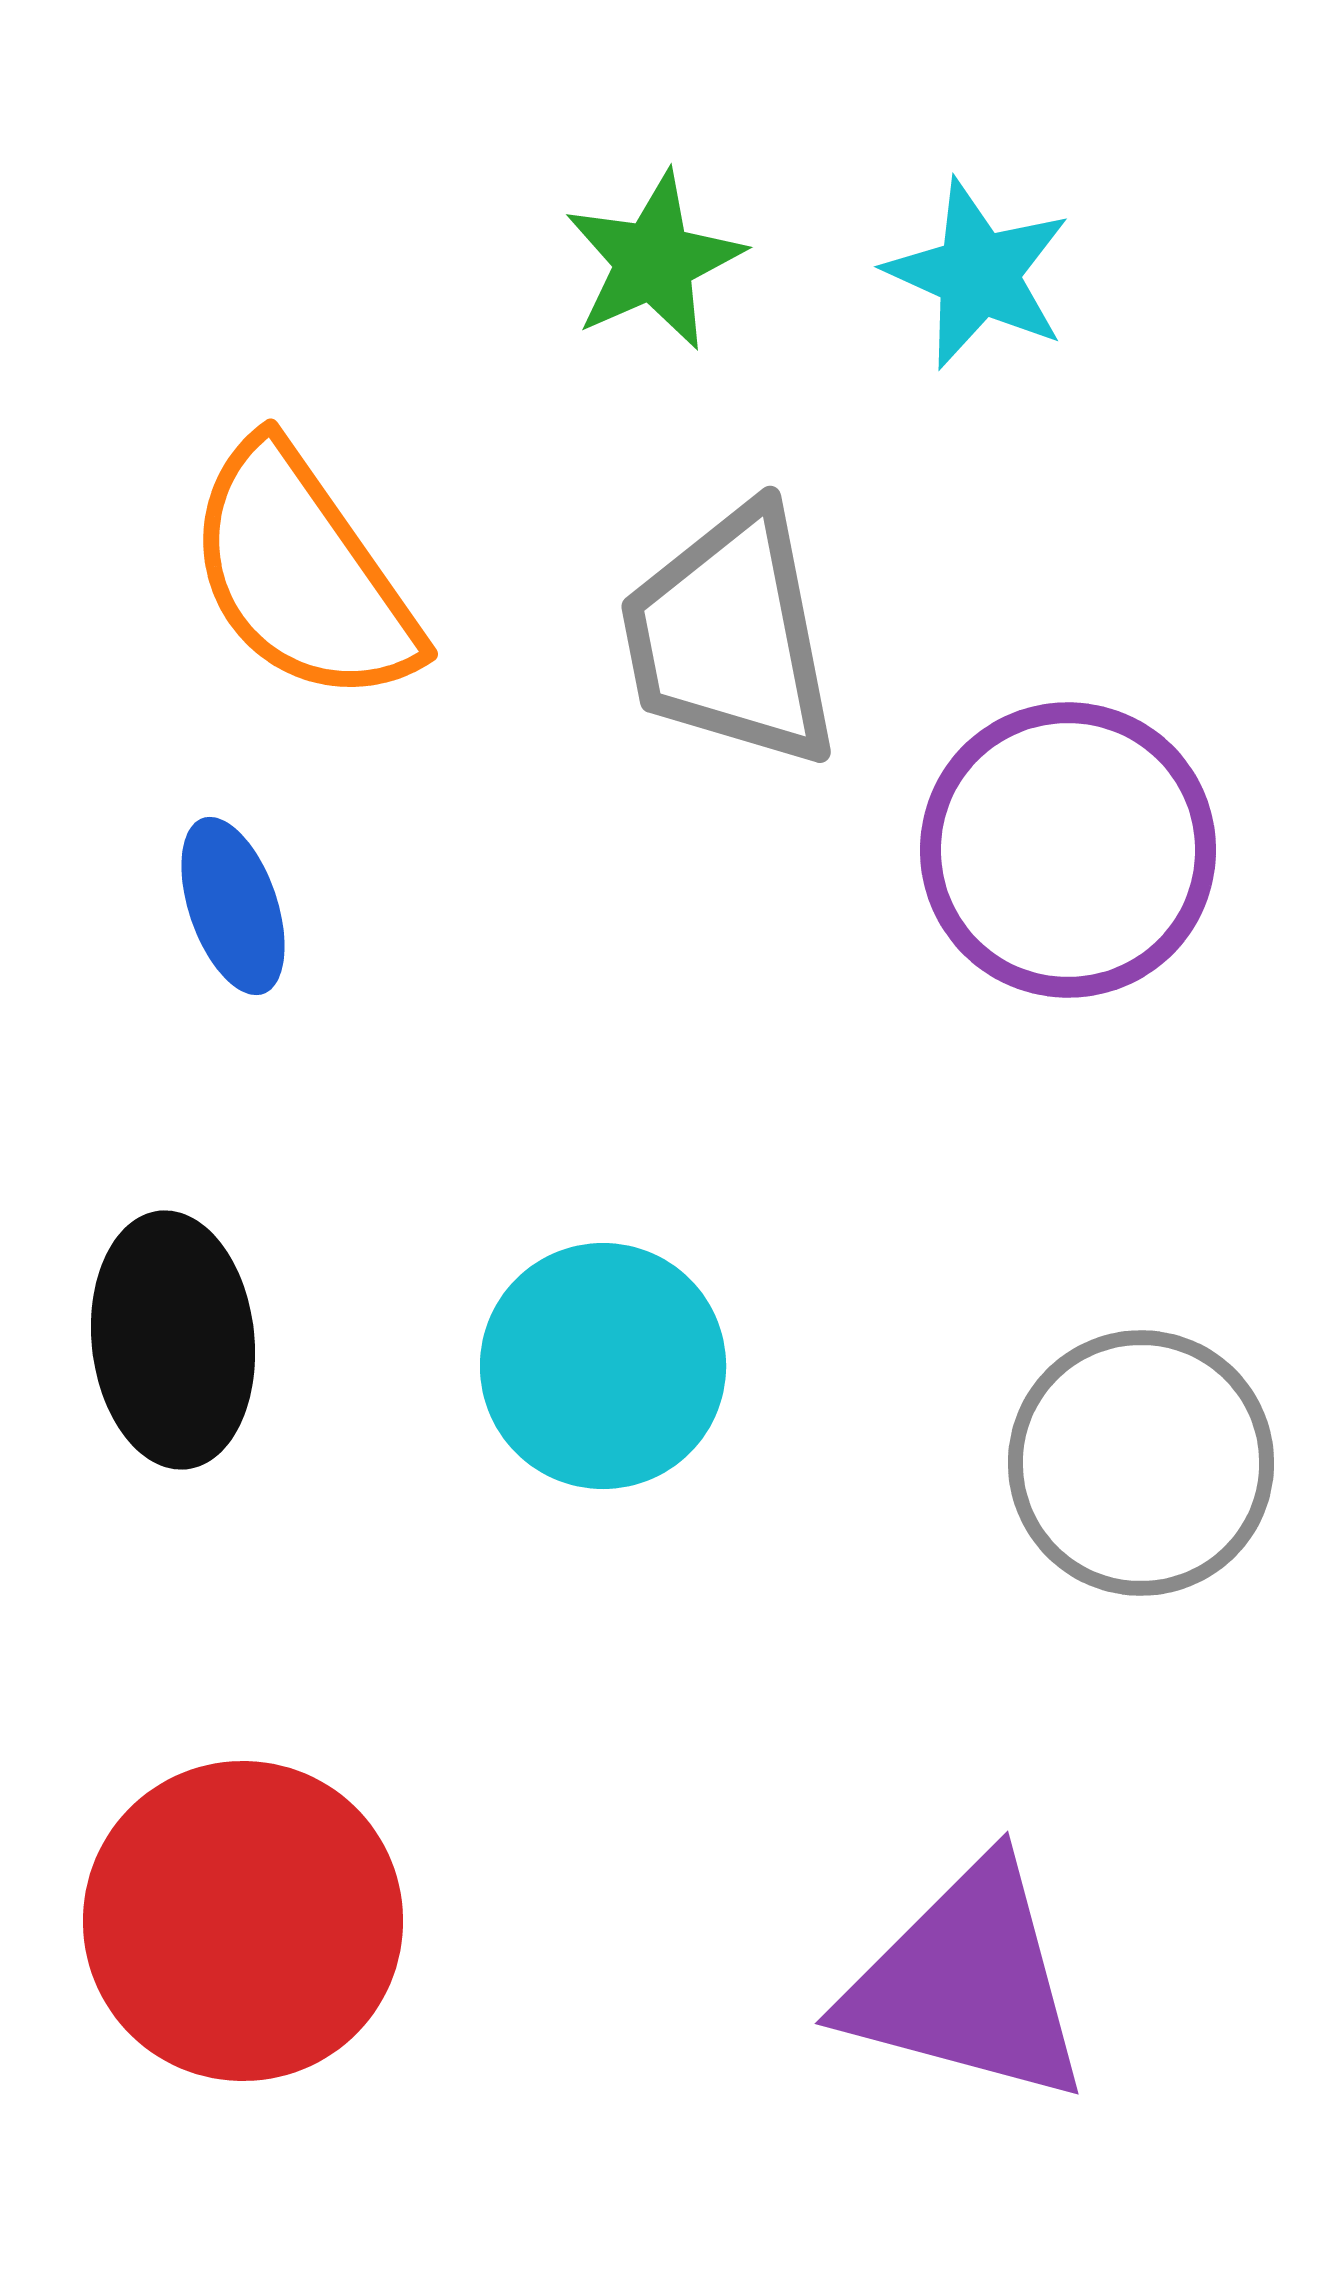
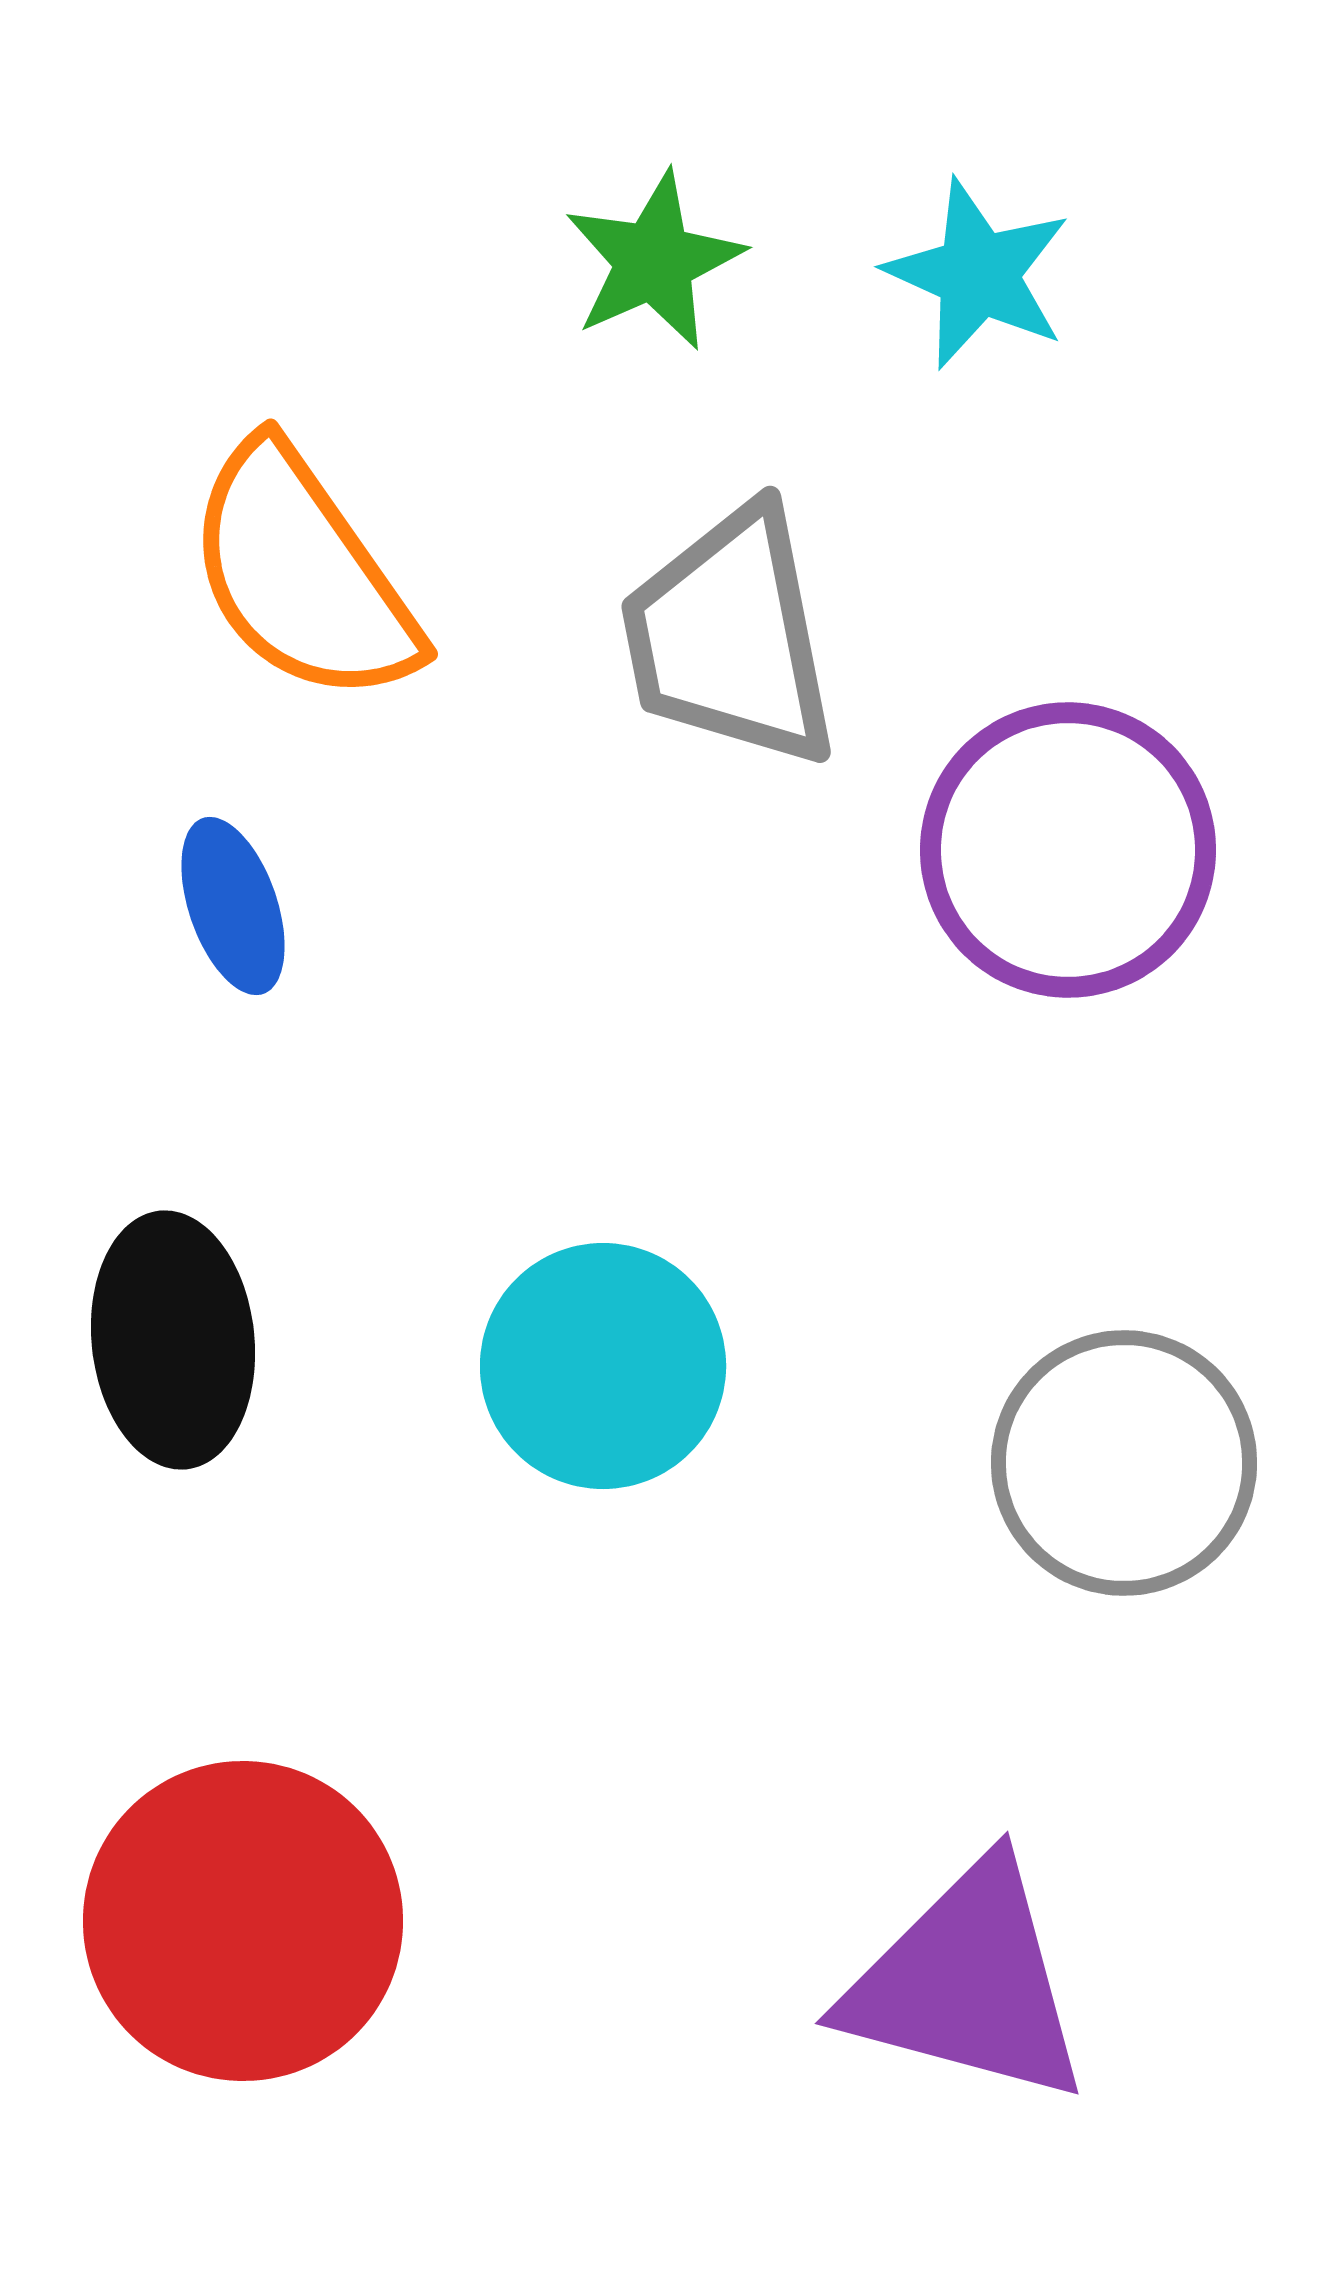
gray circle: moved 17 px left
